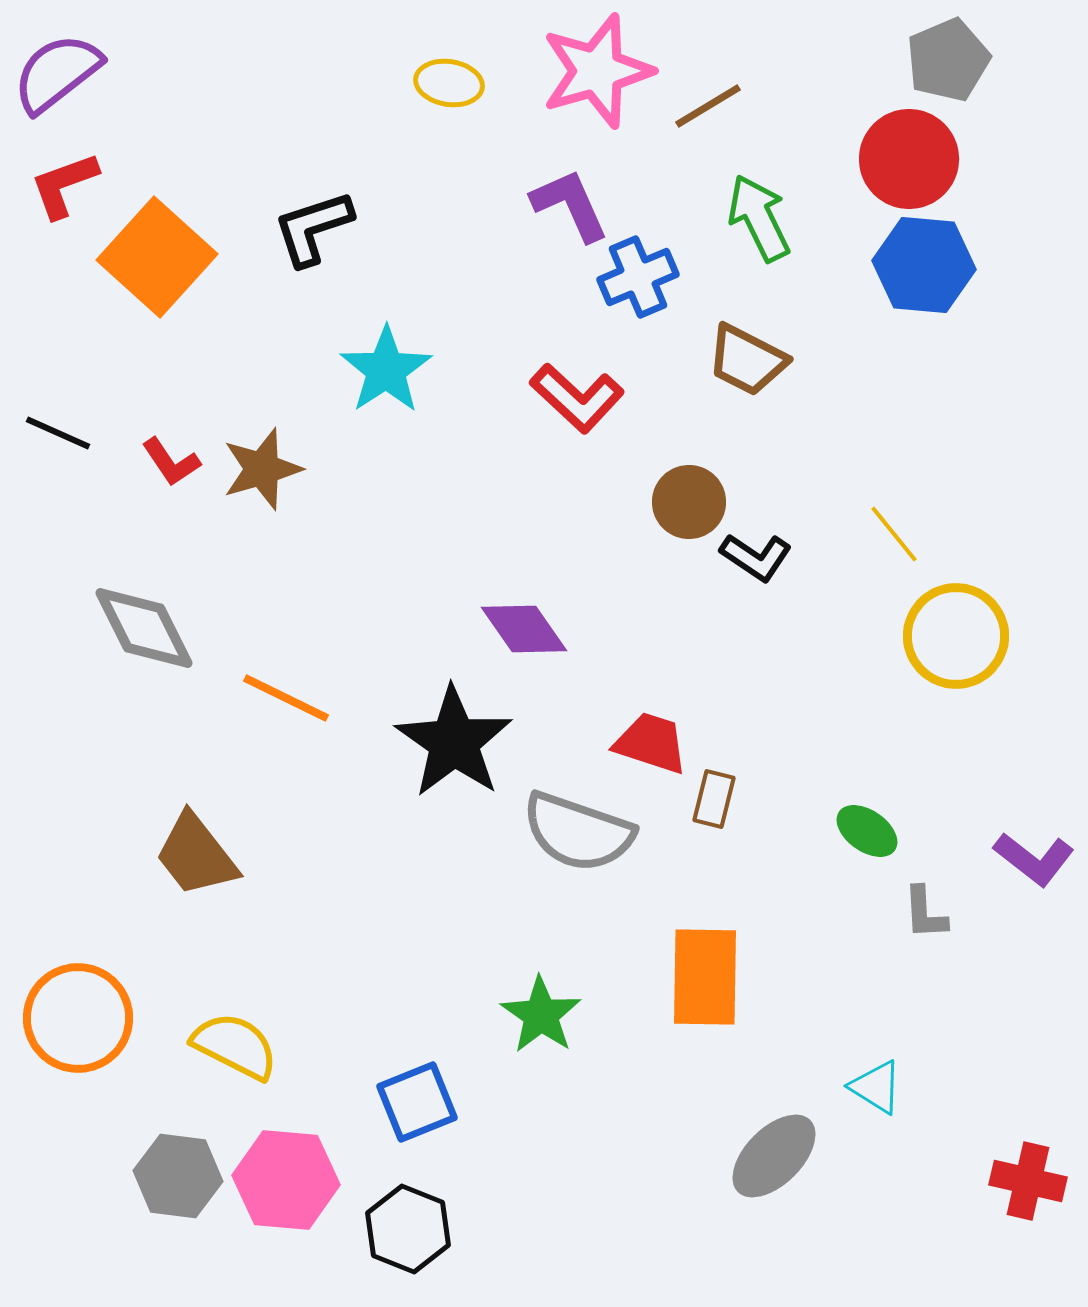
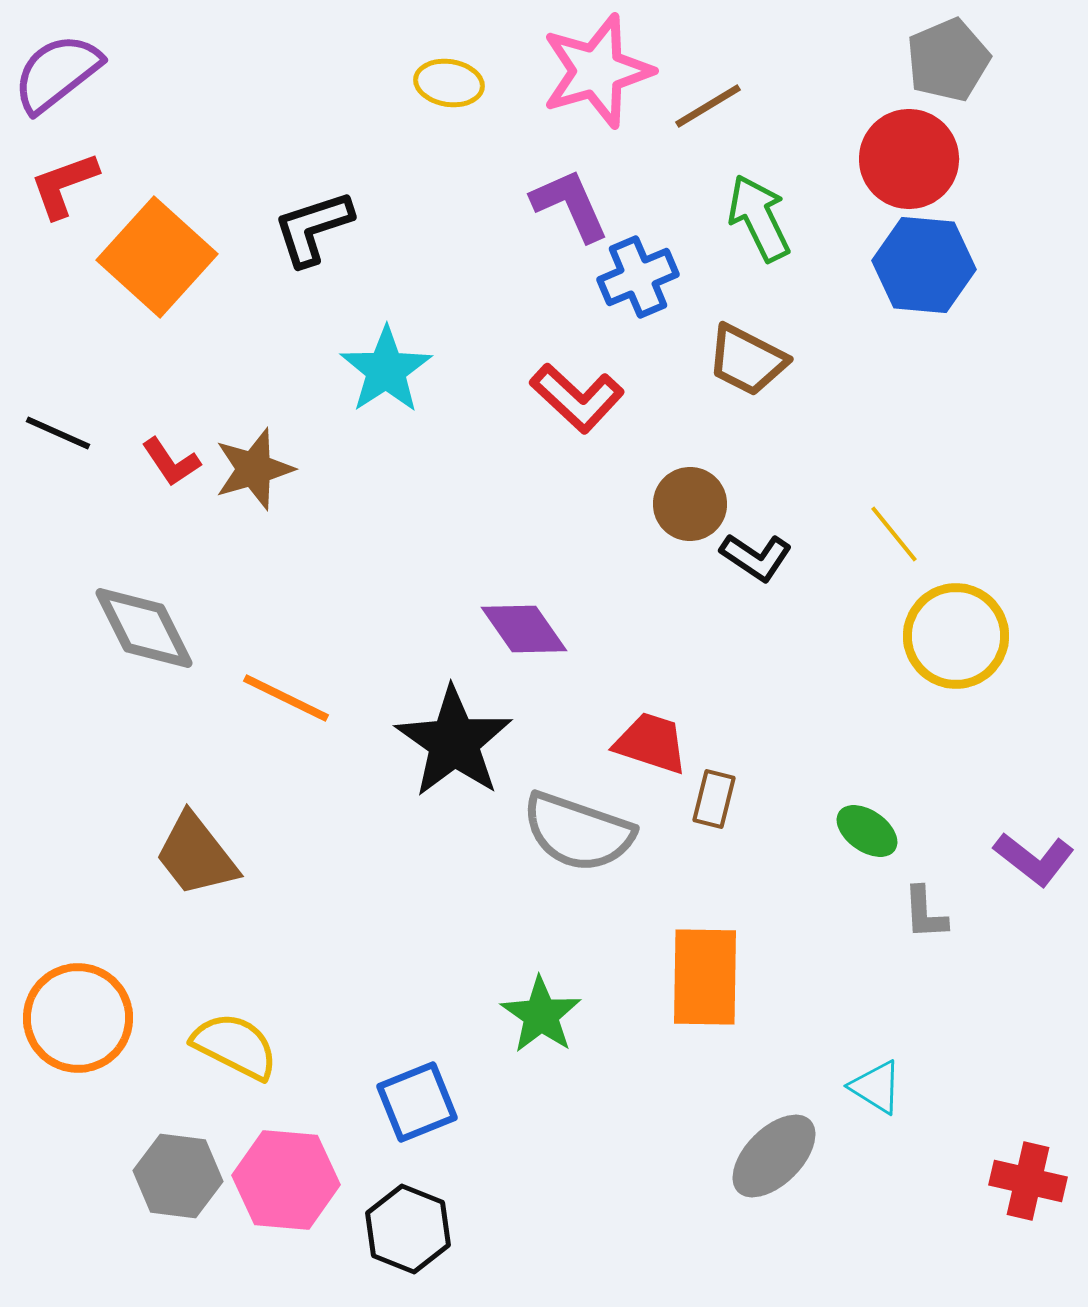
brown star at (262, 469): moved 8 px left
brown circle at (689, 502): moved 1 px right, 2 px down
